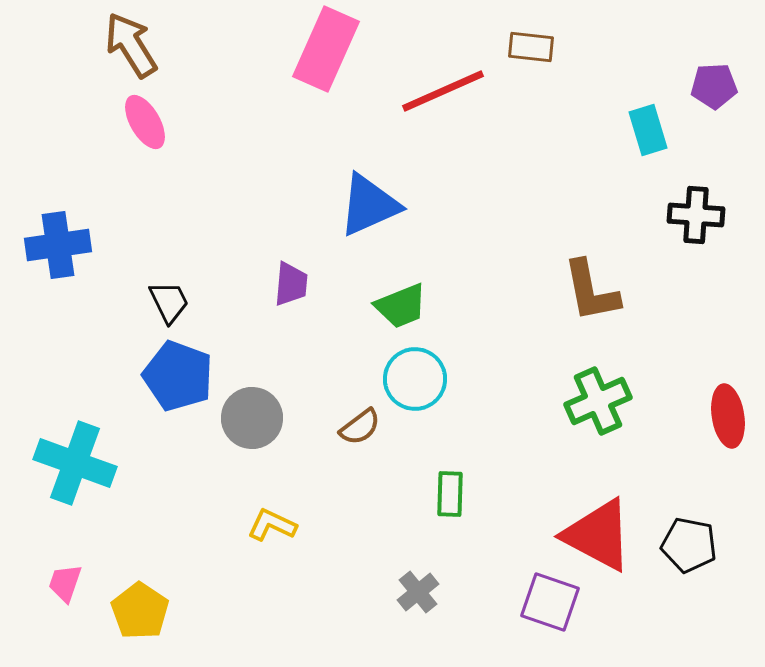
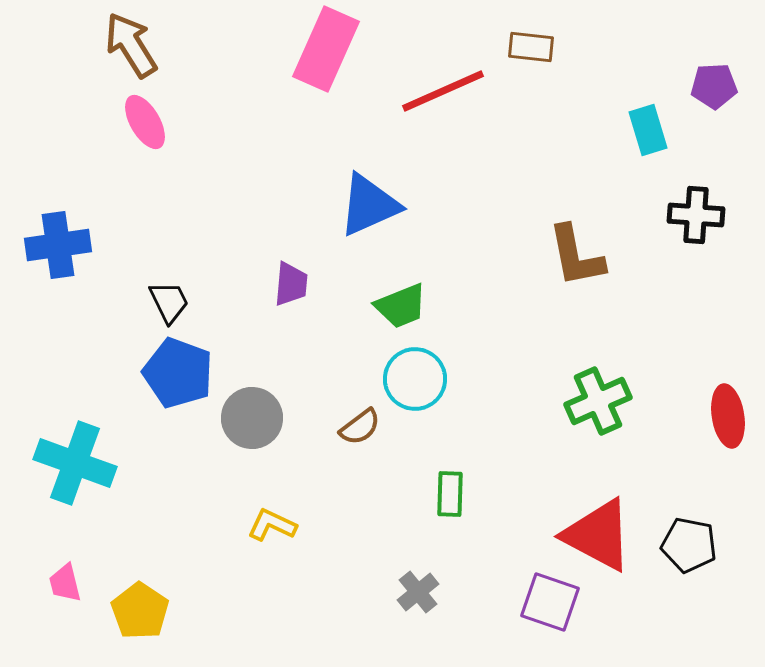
brown L-shape: moved 15 px left, 35 px up
blue pentagon: moved 3 px up
pink trapezoid: rotated 33 degrees counterclockwise
